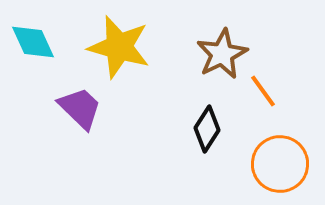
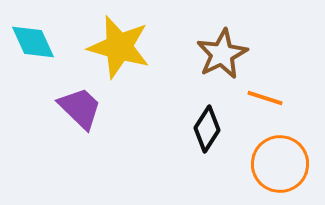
orange line: moved 2 px right, 7 px down; rotated 36 degrees counterclockwise
